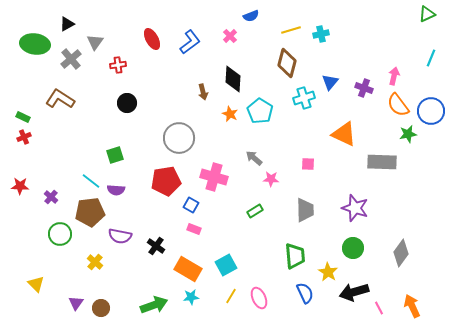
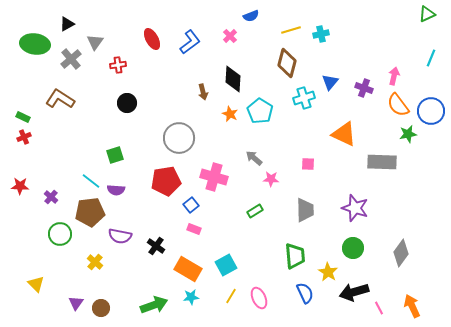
blue square at (191, 205): rotated 21 degrees clockwise
